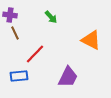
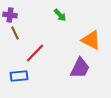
green arrow: moved 9 px right, 2 px up
red line: moved 1 px up
purple trapezoid: moved 12 px right, 9 px up
